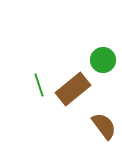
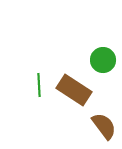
green line: rotated 15 degrees clockwise
brown rectangle: moved 1 px right, 1 px down; rotated 72 degrees clockwise
